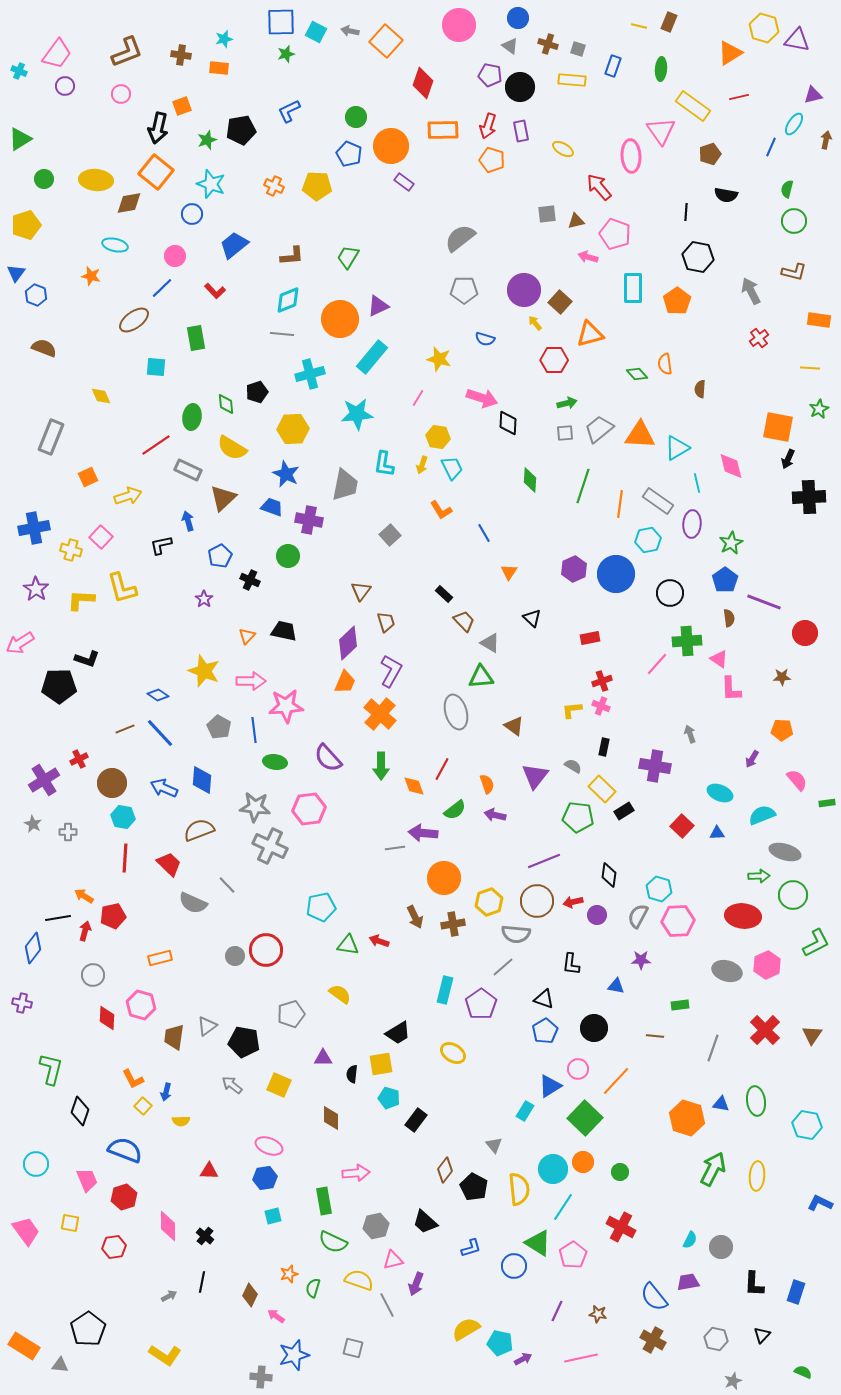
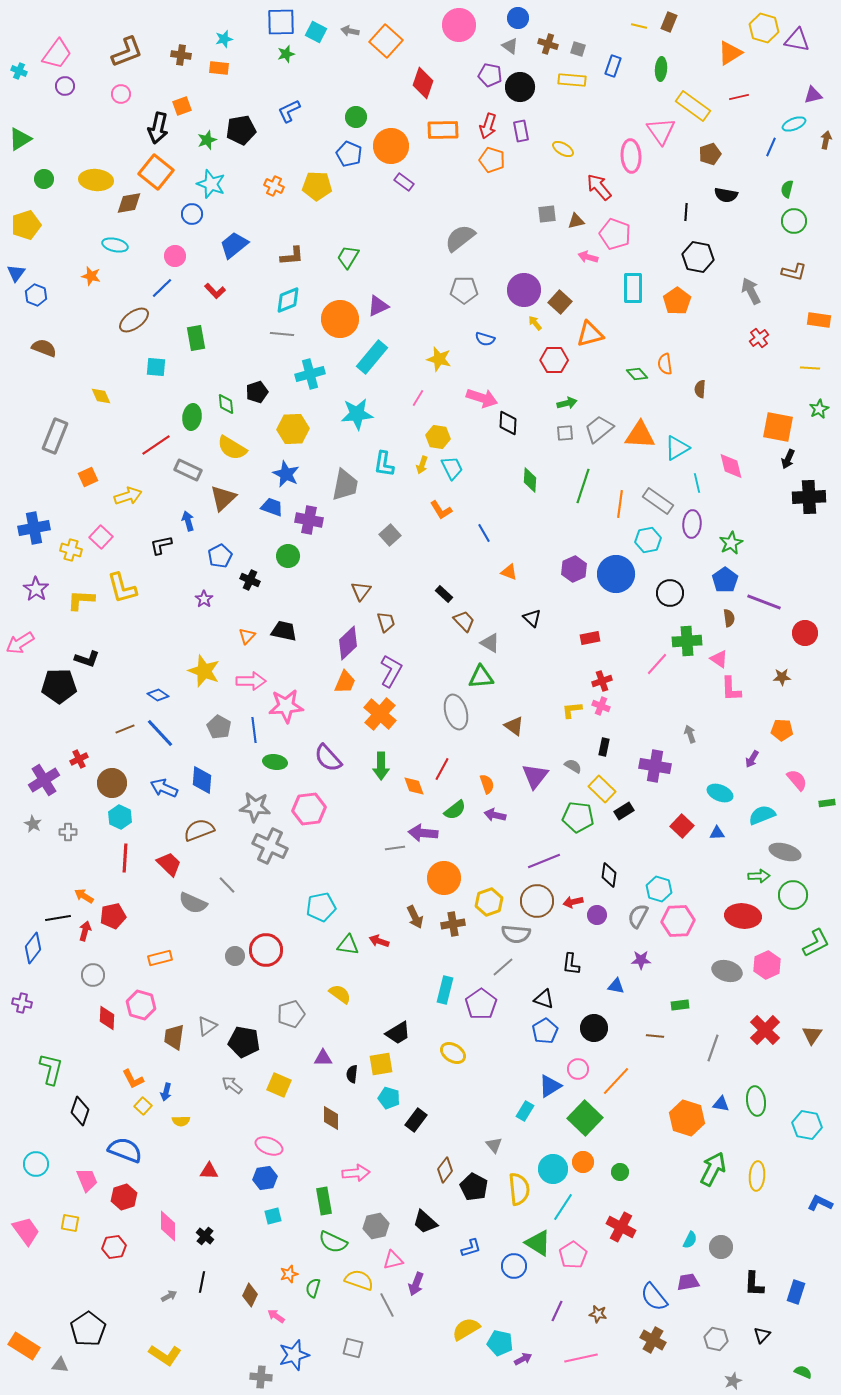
cyan ellipse at (794, 124): rotated 35 degrees clockwise
gray rectangle at (51, 437): moved 4 px right, 1 px up
orange triangle at (509, 572): rotated 42 degrees counterclockwise
cyan hexagon at (123, 817): moved 3 px left; rotated 15 degrees clockwise
